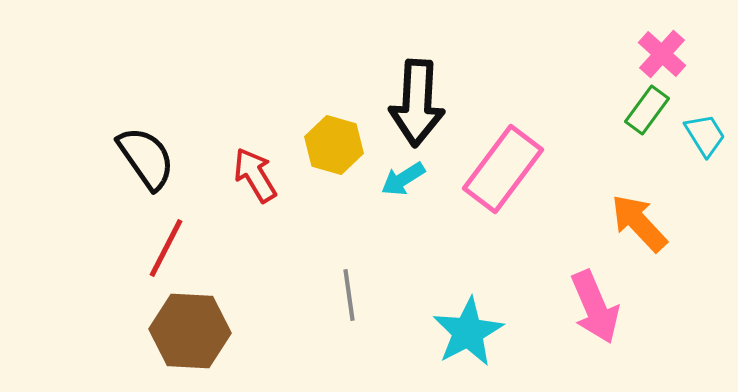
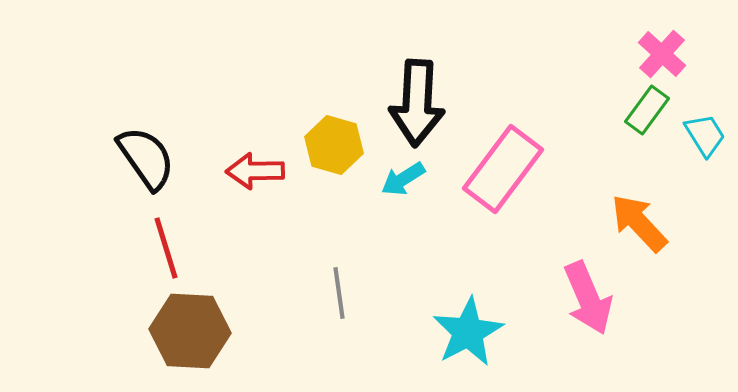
red arrow: moved 4 px up; rotated 60 degrees counterclockwise
red line: rotated 44 degrees counterclockwise
gray line: moved 10 px left, 2 px up
pink arrow: moved 7 px left, 9 px up
